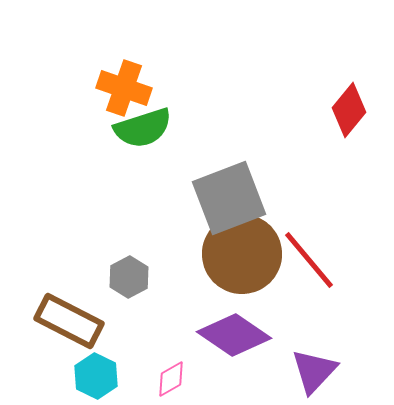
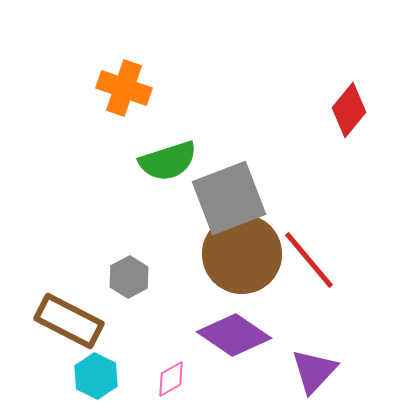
green semicircle: moved 25 px right, 33 px down
